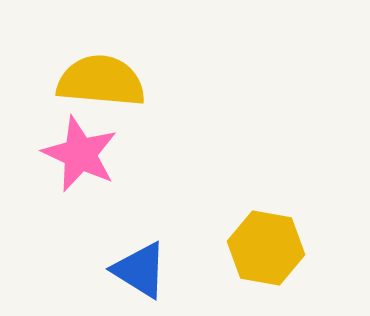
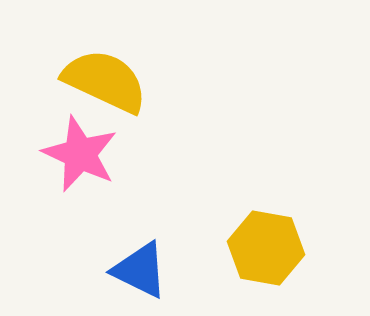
yellow semicircle: moved 4 px right; rotated 20 degrees clockwise
blue triangle: rotated 6 degrees counterclockwise
